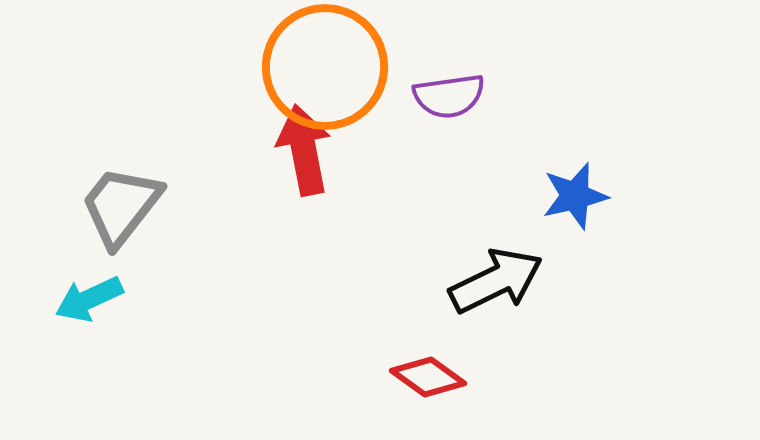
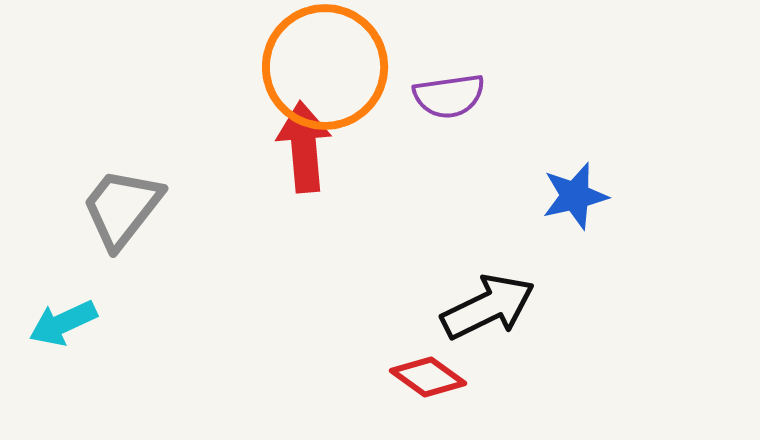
red arrow: moved 3 px up; rotated 6 degrees clockwise
gray trapezoid: moved 1 px right, 2 px down
black arrow: moved 8 px left, 26 px down
cyan arrow: moved 26 px left, 24 px down
